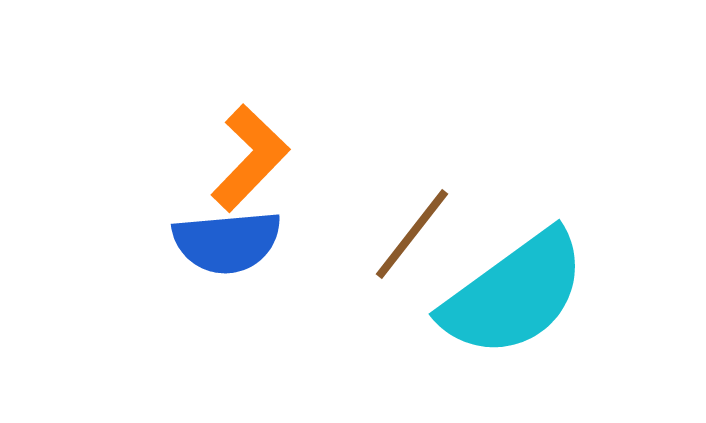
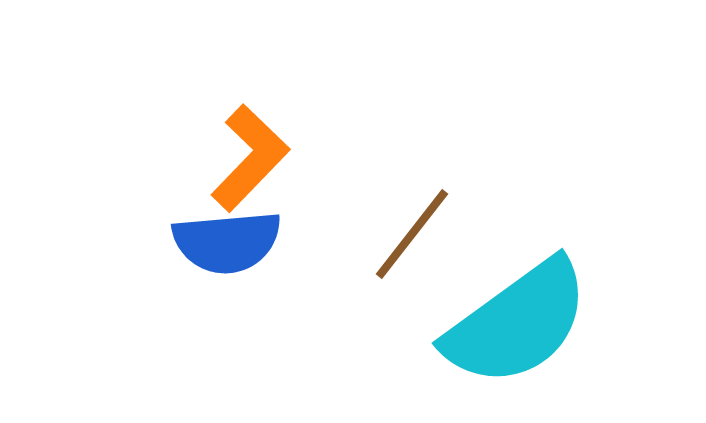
cyan semicircle: moved 3 px right, 29 px down
